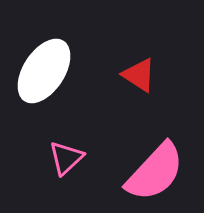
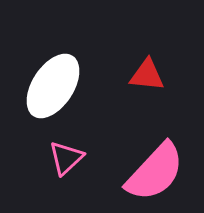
white ellipse: moved 9 px right, 15 px down
red triangle: moved 8 px right; rotated 27 degrees counterclockwise
